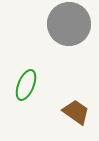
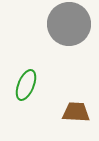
brown trapezoid: rotated 32 degrees counterclockwise
